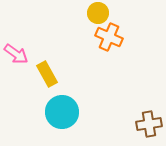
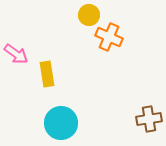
yellow circle: moved 9 px left, 2 px down
yellow rectangle: rotated 20 degrees clockwise
cyan circle: moved 1 px left, 11 px down
brown cross: moved 5 px up
